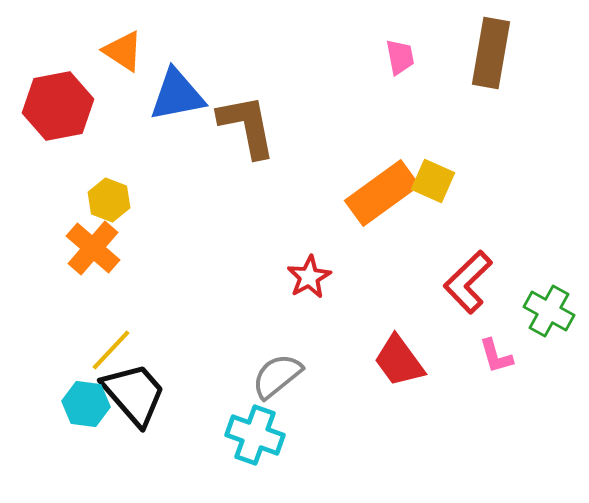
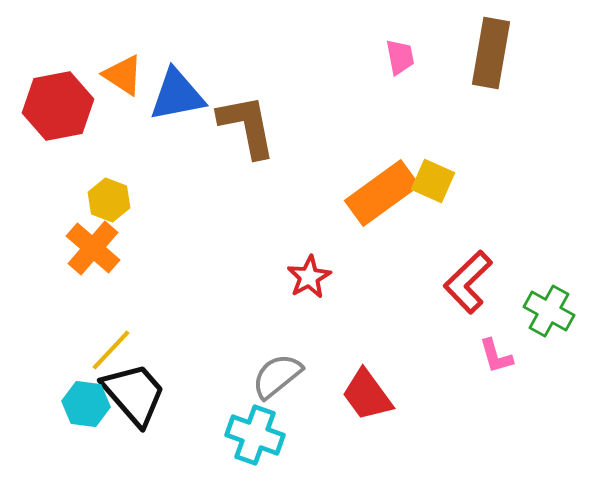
orange triangle: moved 24 px down
red trapezoid: moved 32 px left, 34 px down
